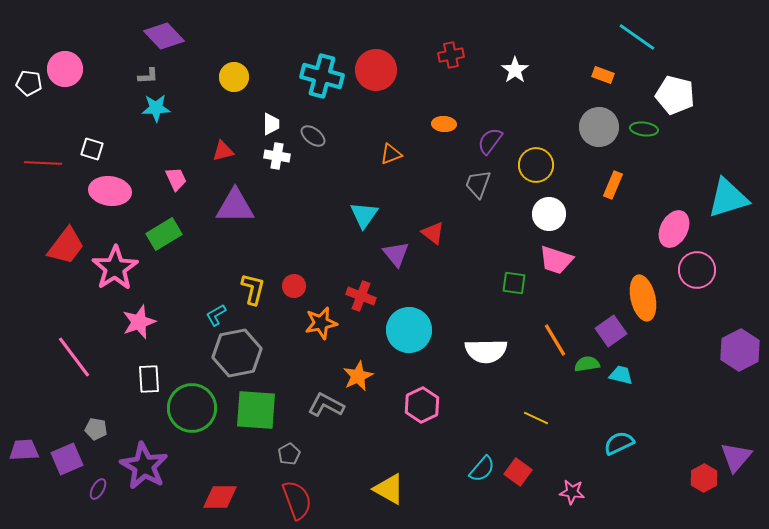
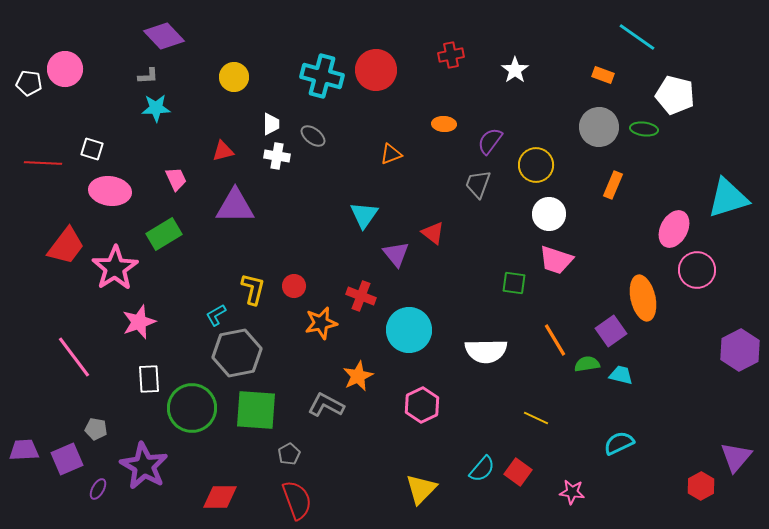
red hexagon at (704, 478): moved 3 px left, 8 px down
yellow triangle at (389, 489): moved 32 px right; rotated 44 degrees clockwise
